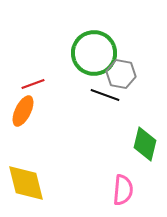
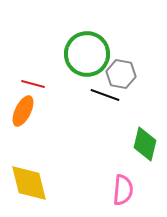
green circle: moved 7 px left, 1 px down
red line: rotated 35 degrees clockwise
yellow diamond: moved 3 px right
